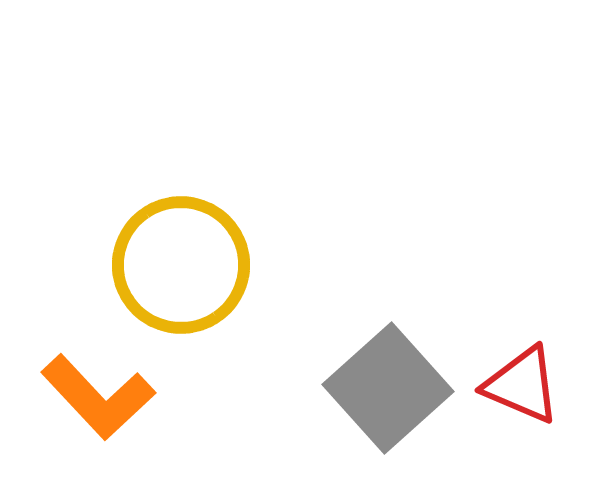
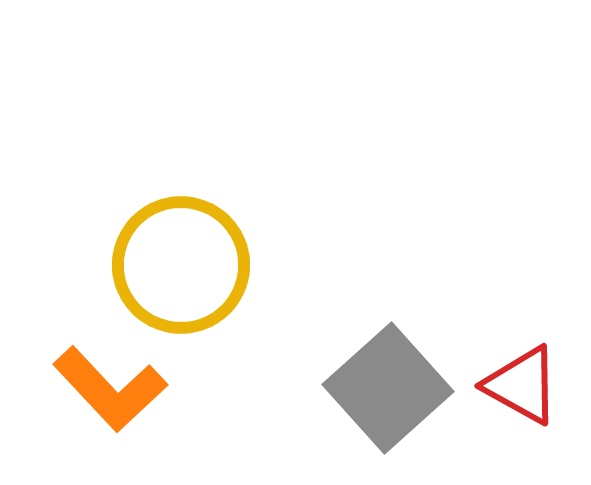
red triangle: rotated 6 degrees clockwise
orange L-shape: moved 12 px right, 8 px up
